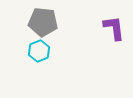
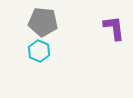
cyan hexagon: rotated 15 degrees counterclockwise
